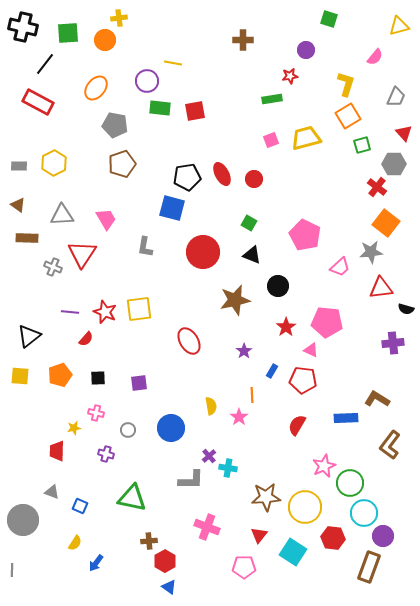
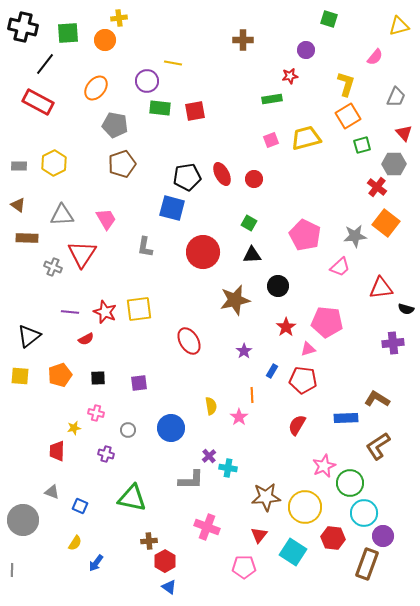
gray star at (371, 252): moved 16 px left, 16 px up
black triangle at (252, 255): rotated 24 degrees counterclockwise
red semicircle at (86, 339): rotated 21 degrees clockwise
pink triangle at (311, 350): moved 3 px left, 1 px up; rotated 42 degrees counterclockwise
brown L-shape at (390, 445): moved 12 px left, 1 px down; rotated 20 degrees clockwise
brown rectangle at (369, 567): moved 2 px left, 3 px up
